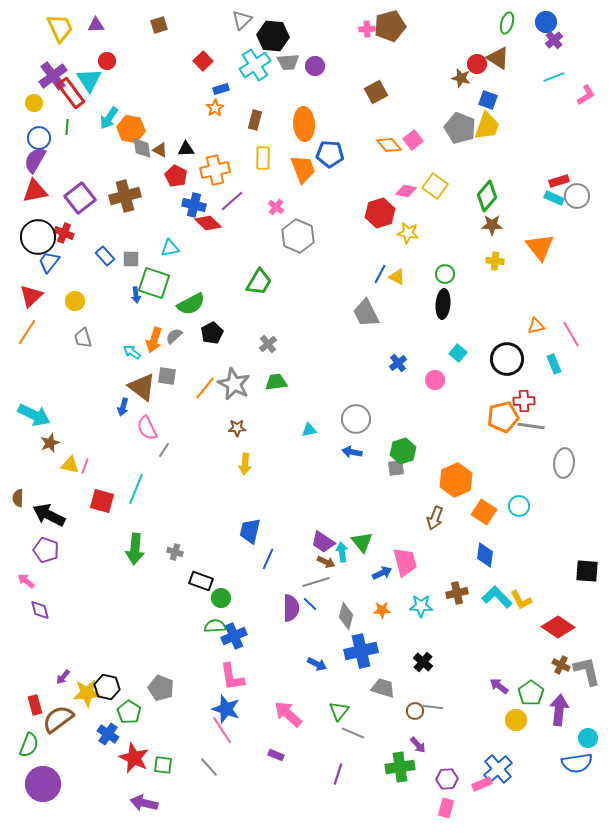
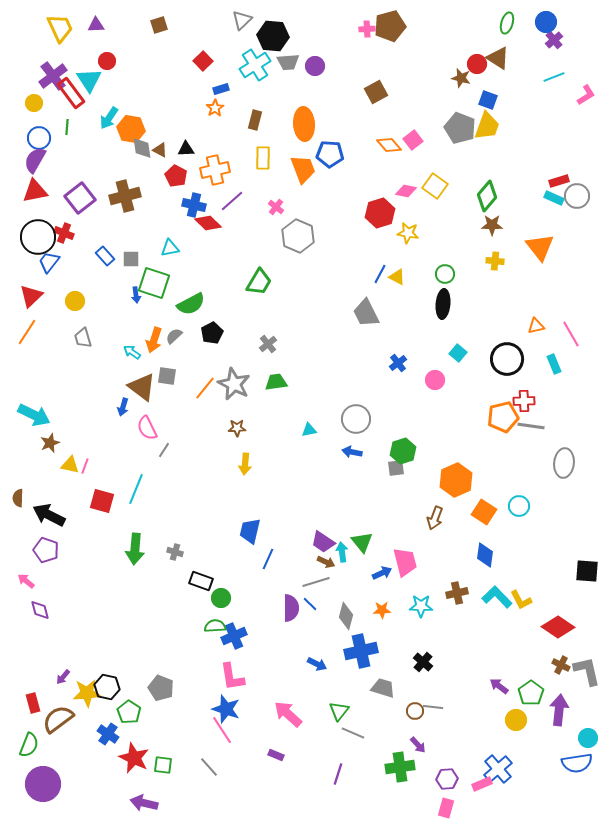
red rectangle at (35, 705): moved 2 px left, 2 px up
